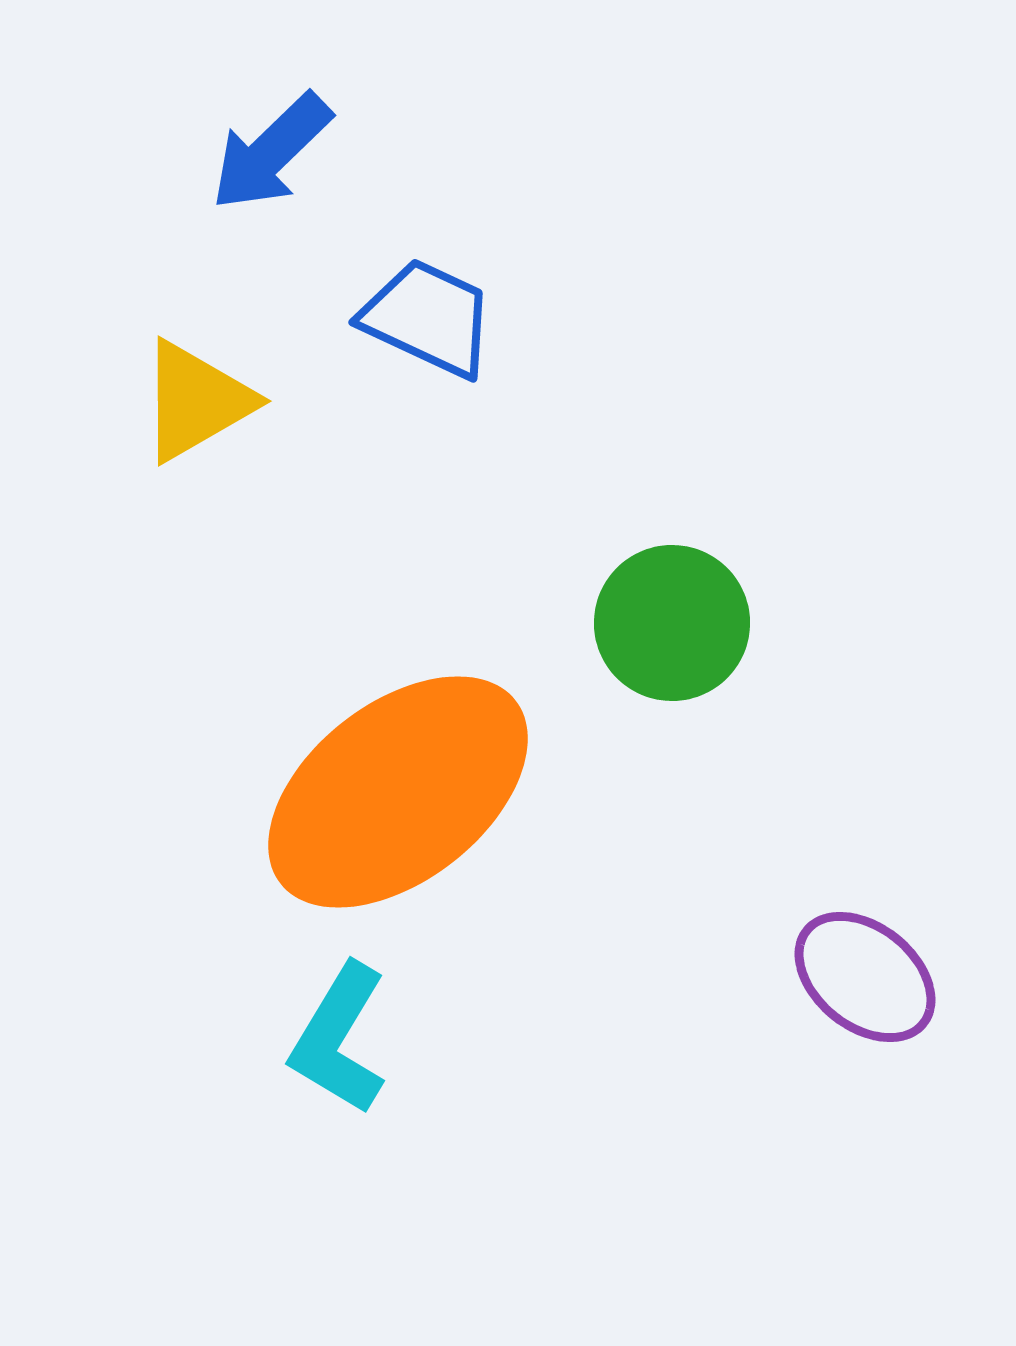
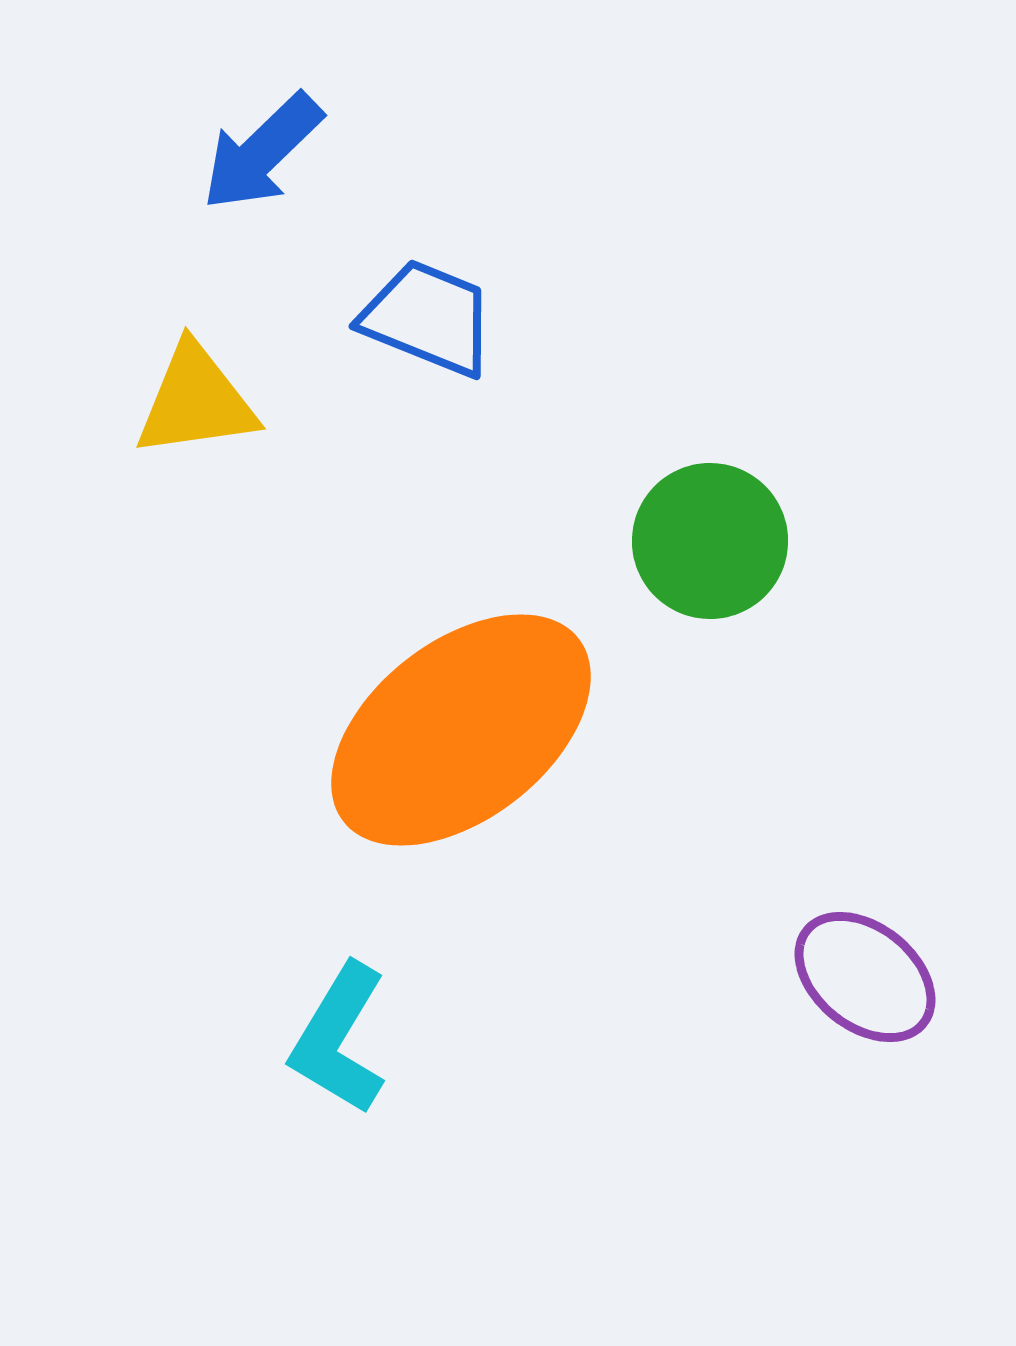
blue arrow: moved 9 px left
blue trapezoid: rotated 3 degrees counterclockwise
yellow triangle: rotated 22 degrees clockwise
green circle: moved 38 px right, 82 px up
orange ellipse: moved 63 px right, 62 px up
